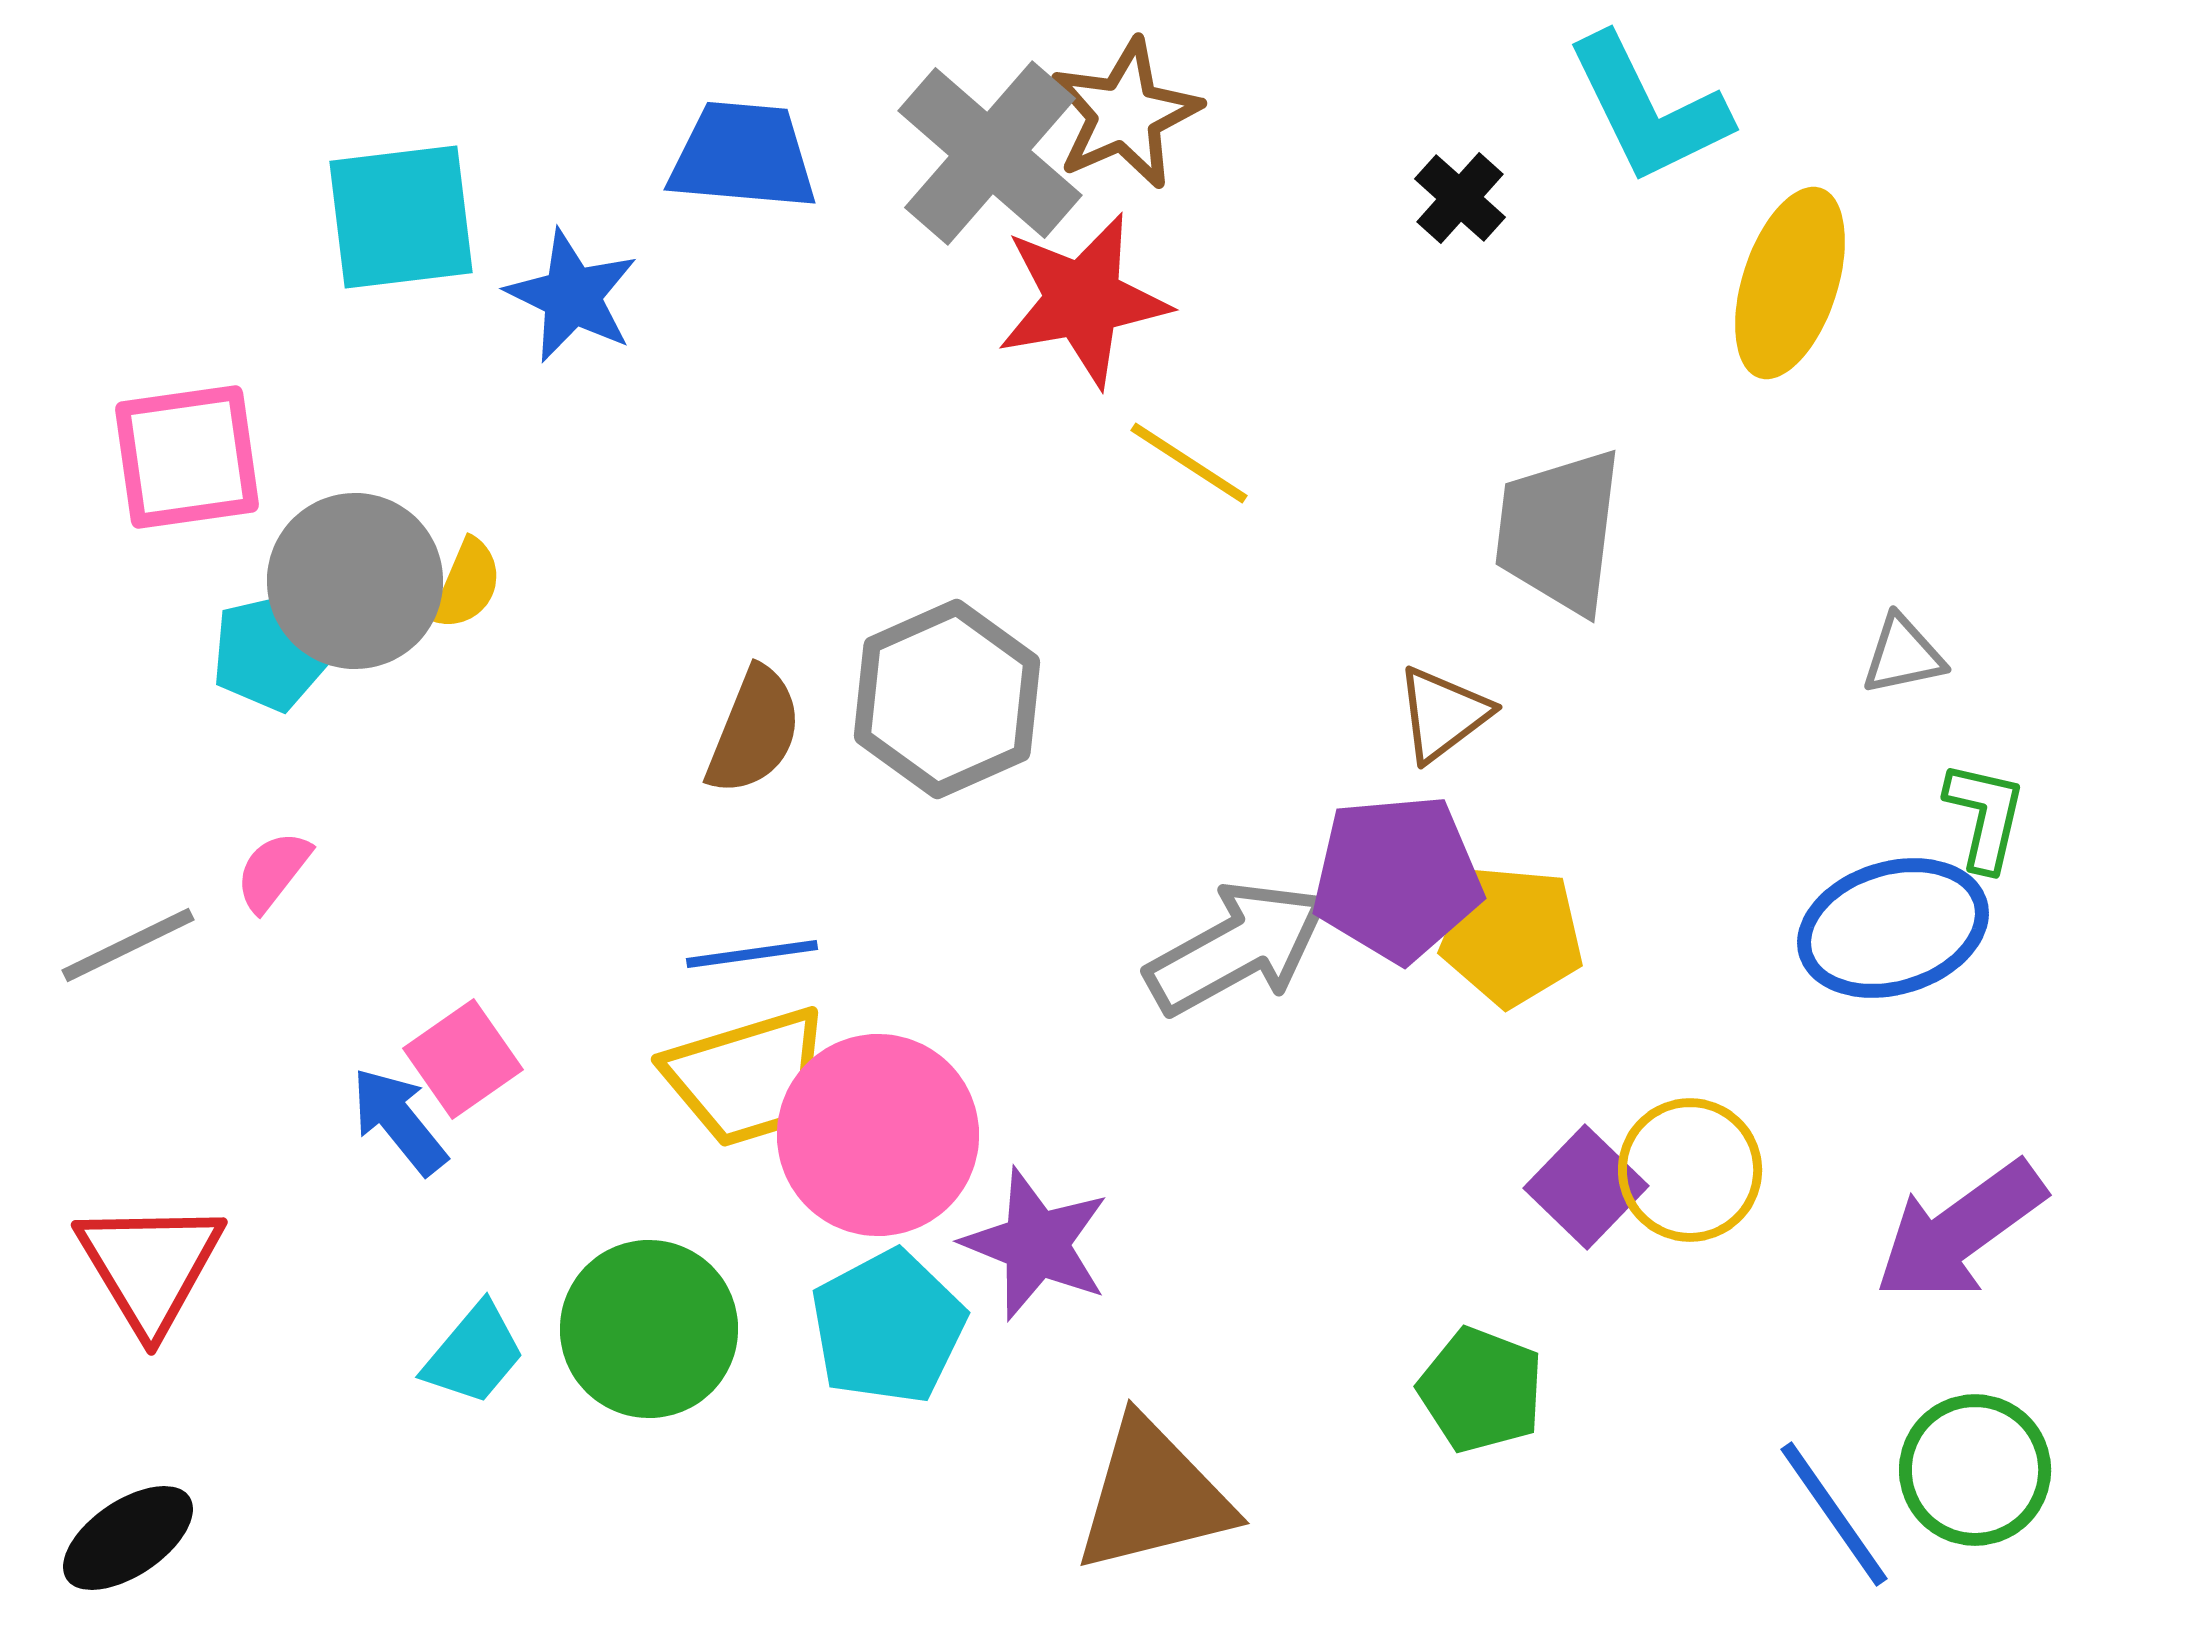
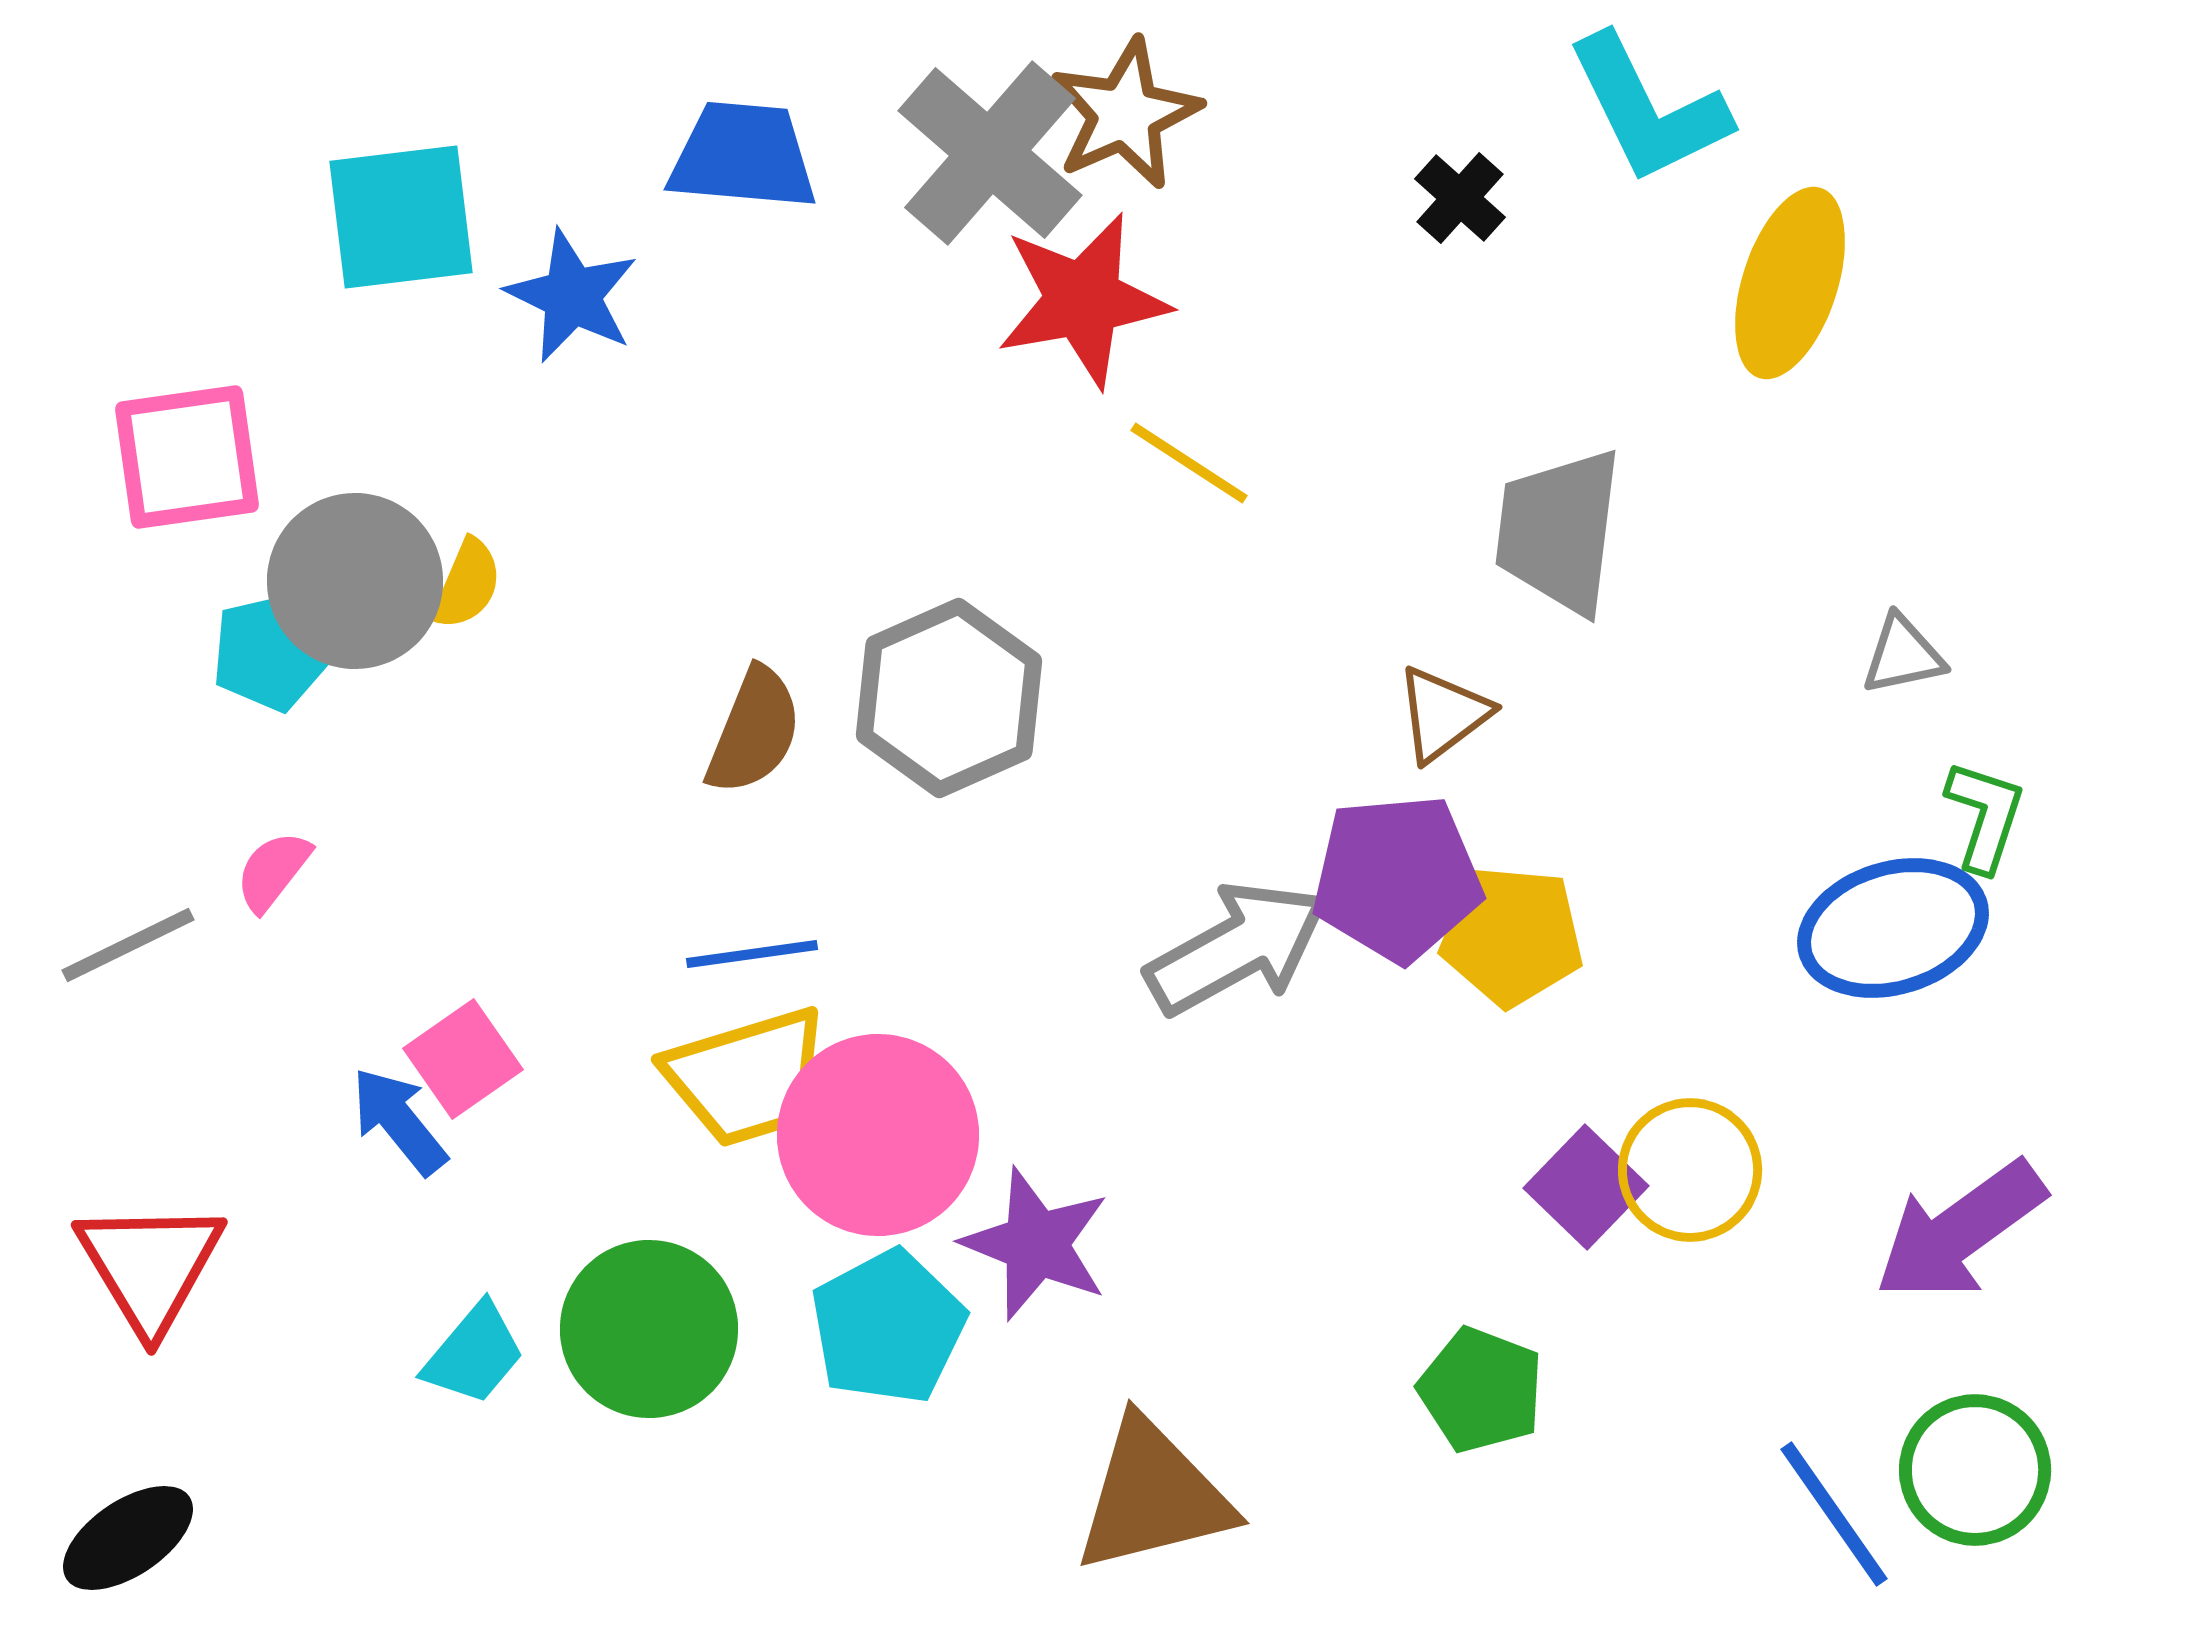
gray hexagon at (947, 699): moved 2 px right, 1 px up
green L-shape at (1985, 816): rotated 5 degrees clockwise
